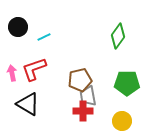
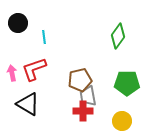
black circle: moved 4 px up
cyan line: rotated 72 degrees counterclockwise
